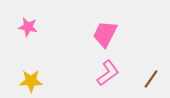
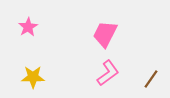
pink star: rotated 30 degrees clockwise
yellow star: moved 2 px right, 4 px up
